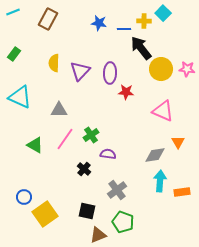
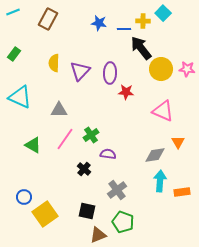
yellow cross: moved 1 px left
green triangle: moved 2 px left
